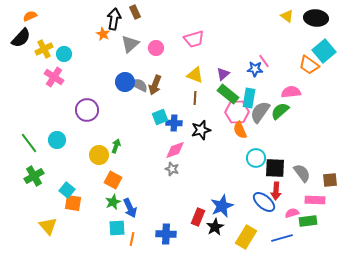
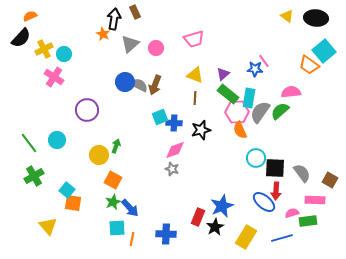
brown square at (330, 180): rotated 35 degrees clockwise
blue arrow at (130, 208): rotated 18 degrees counterclockwise
